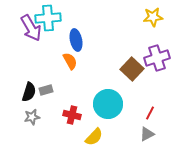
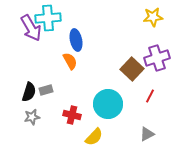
red line: moved 17 px up
